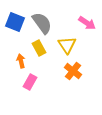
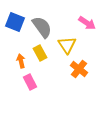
gray semicircle: moved 4 px down
yellow rectangle: moved 1 px right, 5 px down
orange cross: moved 6 px right, 2 px up
pink rectangle: rotated 56 degrees counterclockwise
